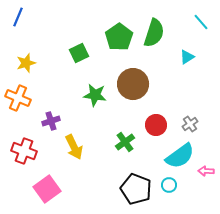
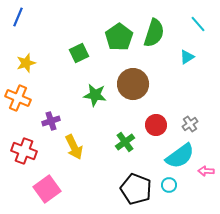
cyan line: moved 3 px left, 2 px down
